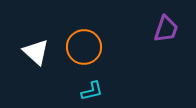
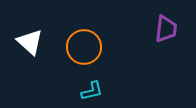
purple trapezoid: rotated 12 degrees counterclockwise
white triangle: moved 6 px left, 10 px up
